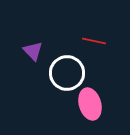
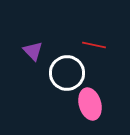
red line: moved 4 px down
